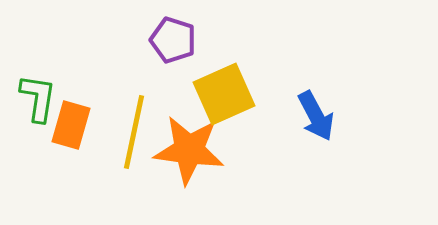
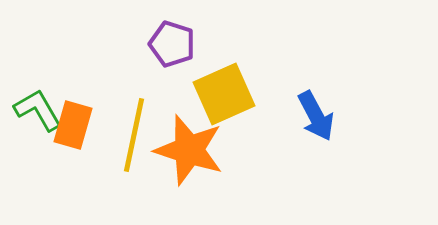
purple pentagon: moved 1 px left, 4 px down
green L-shape: moved 12 px down; rotated 39 degrees counterclockwise
orange rectangle: moved 2 px right
yellow line: moved 3 px down
orange star: rotated 10 degrees clockwise
